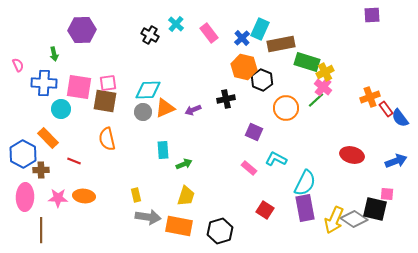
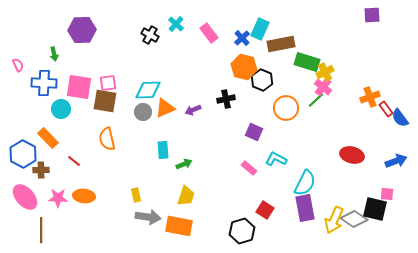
red line at (74, 161): rotated 16 degrees clockwise
pink ellipse at (25, 197): rotated 44 degrees counterclockwise
black hexagon at (220, 231): moved 22 px right
